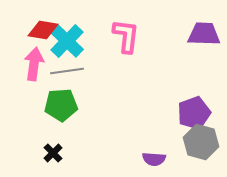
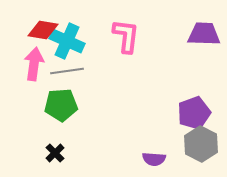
cyan cross: rotated 20 degrees counterclockwise
gray hexagon: moved 2 px down; rotated 12 degrees clockwise
black cross: moved 2 px right
